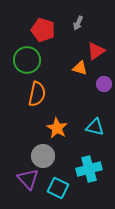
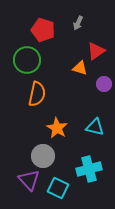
purple triangle: moved 1 px right, 1 px down
